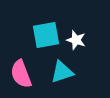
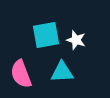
cyan triangle: rotated 15 degrees clockwise
